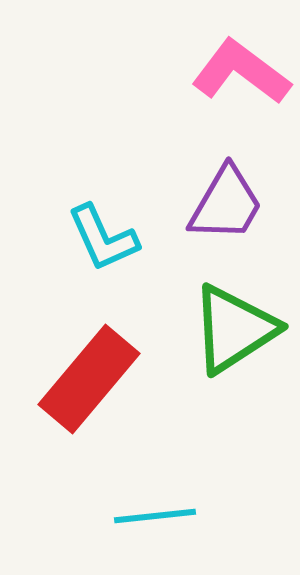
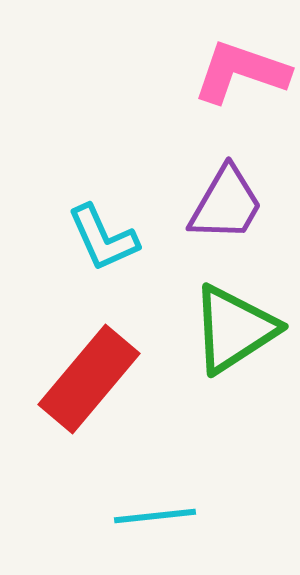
pink L-shape: rotated 18 degrees counterclockwise
